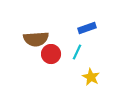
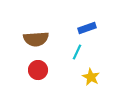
red circle: moved 13 px left, 16 px down
